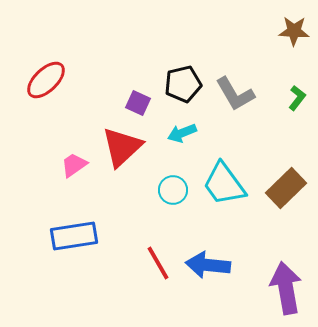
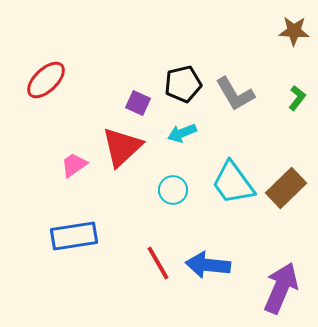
cyan trapezoid: moved 9 px right, 1 px up
purple arrow: moved 5 px left; rotated 33 degrees clockwise
